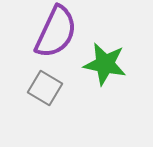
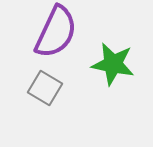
green star: moved 8 px right
